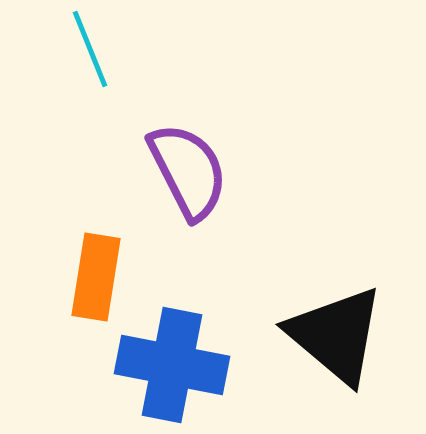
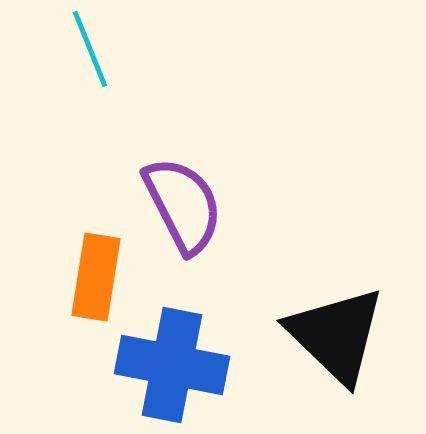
purple semicircle: moved 5 px left, 34 px down
black triangle: rotated 4 degrees clockwise
